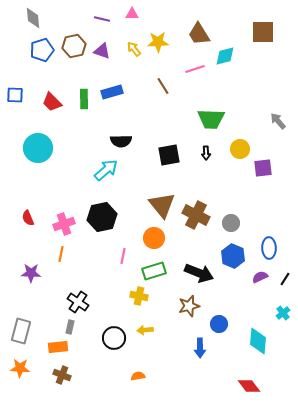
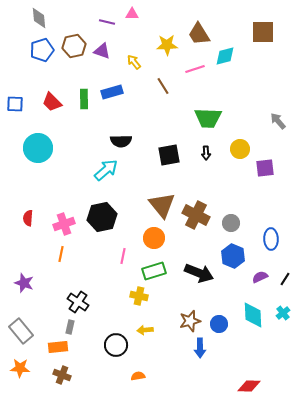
gray diamond at (33, 18): moved 6 px right
purple line at (102, 19): moved 5 px right, 3 px down
yellow star at (158, 42): moved 9 px right, 3 px down
yellow arrow at (134, 49): moved 13 px down
blue square at (15, 95): moved 9 px down
green trapezoid at (211, 119): moved 3 px left, 1 px up
purple square at (263, 168): moved 2 px right
red semicircle at (28, 218): rotated 28 degrees clockwise
blue ellipse at (269, 248): moved 2 px right, 9 px up
purple star at (31, 273): moved 7 px left, 10 px down; rotated 18 degrees clockwise
brown star at (189, 306): moved 1 px right, 15 px down
gray rectangle at (21, 331): rotated 55 degrees counterclockwise
black circle at (114, 338): moved 2 px right, 7 px down
cyan diamond at (258, 341): moved 5 px left, 26 px up; rotated 8 degrees counterclockwise
red diamond at (249, 386): rotated 50 degrees counterclockwise
